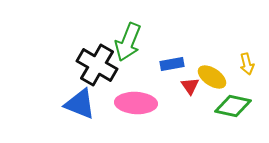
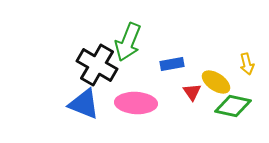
yellow ellipse: moved 4 px right, 5 px down
red triangle: moved 2 px right, 6 px down
blue triangle: moved 4 px right
